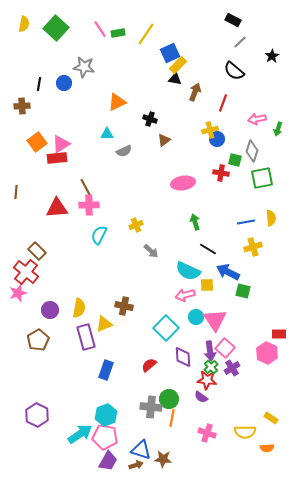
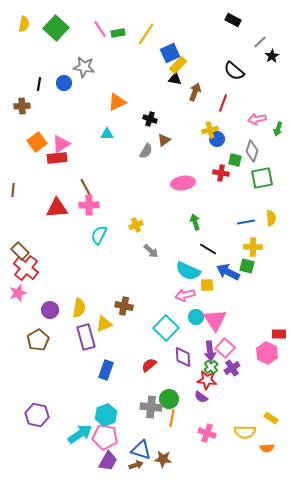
gray line at (240, 42): moved 20 px right
gray semicircle at (124, 151): moved 22 px right; rotated 35 degrees counterclockwise
brown line at (16, 192): moved 3 px left, 2 px up
yellow cross at (253, 247): rotated 18 degrees clockwise
brown rectangle at (37, 251): moved 17 px left
red cross at (26, 272): moved 4 px up
green square at (243, 291): moved 4 px right, 25 px up
purple hexagon at (37, 415): rotated 15 degrees counterclockwise
